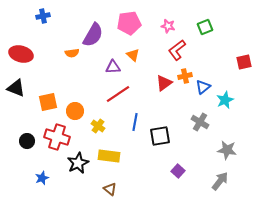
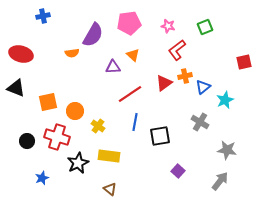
red line: moved 12 px right
